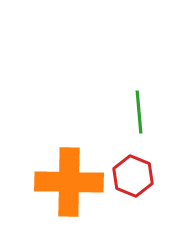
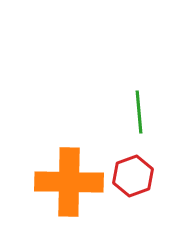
red hexagon: rotated 18 degrees clockwise
